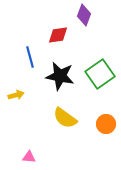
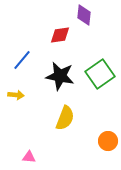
purple diamond: rotated 15 degrees counterclockwise
red diamond: moved 2 px right
blue line: moved 8 px left, 3 px down; rotated 55 degrees clockwise
yellow arrow: rotated 21 degrees clockwise
yellow semicircle: rotated 105 degrees counterclockwise
orange circle: moved 2 px right, 17 px down
